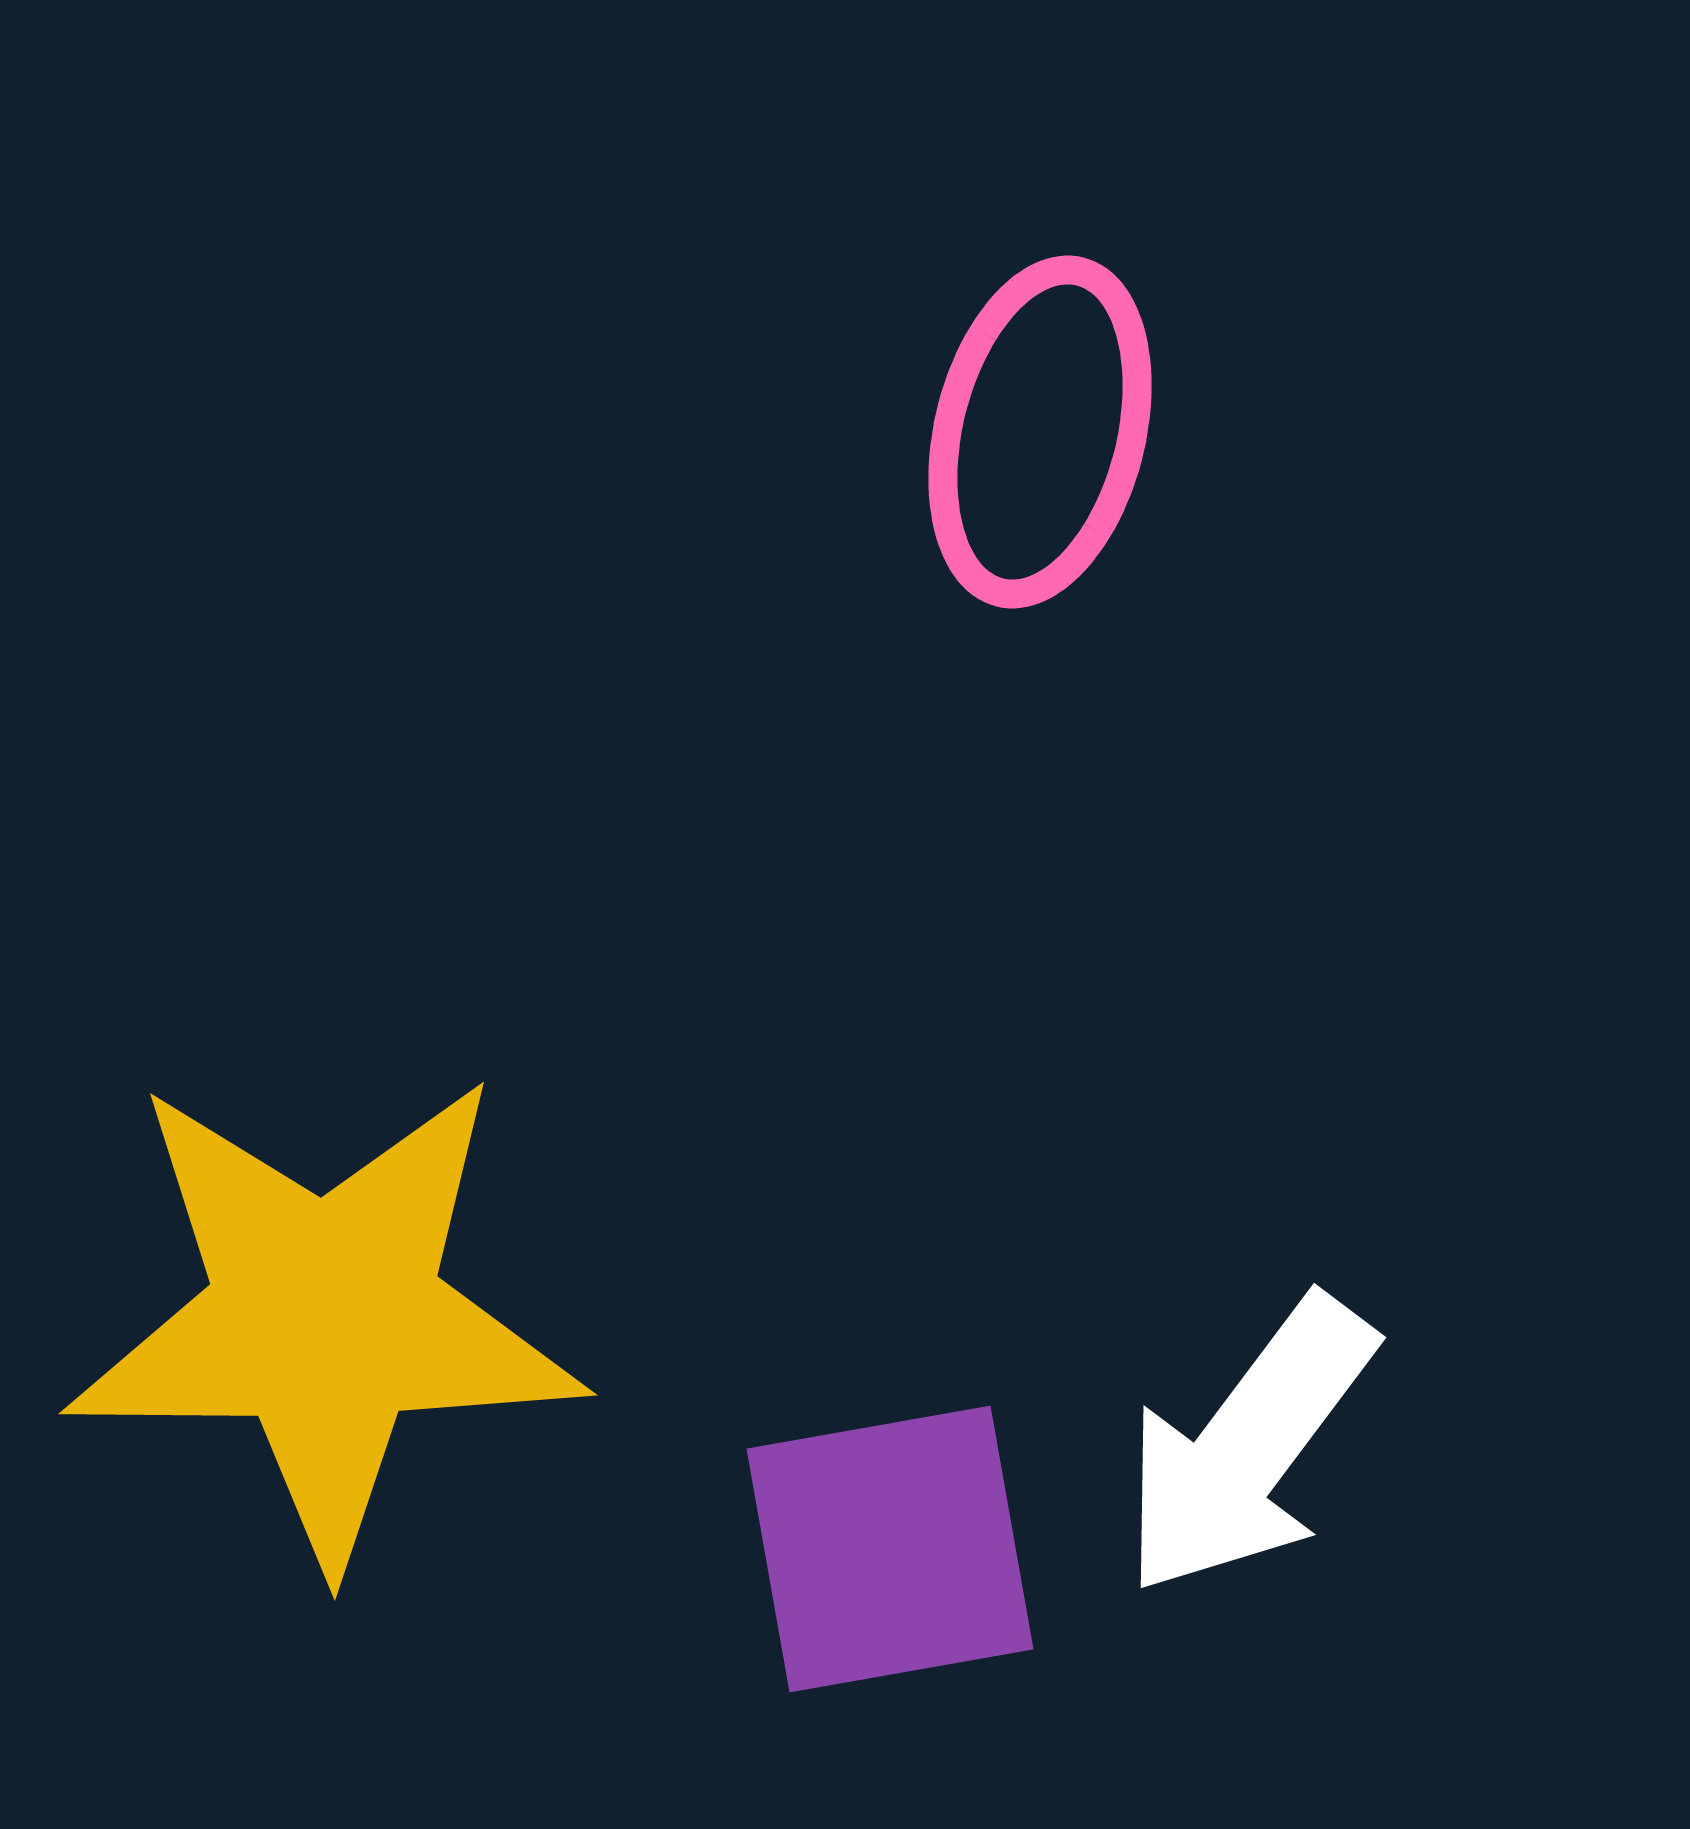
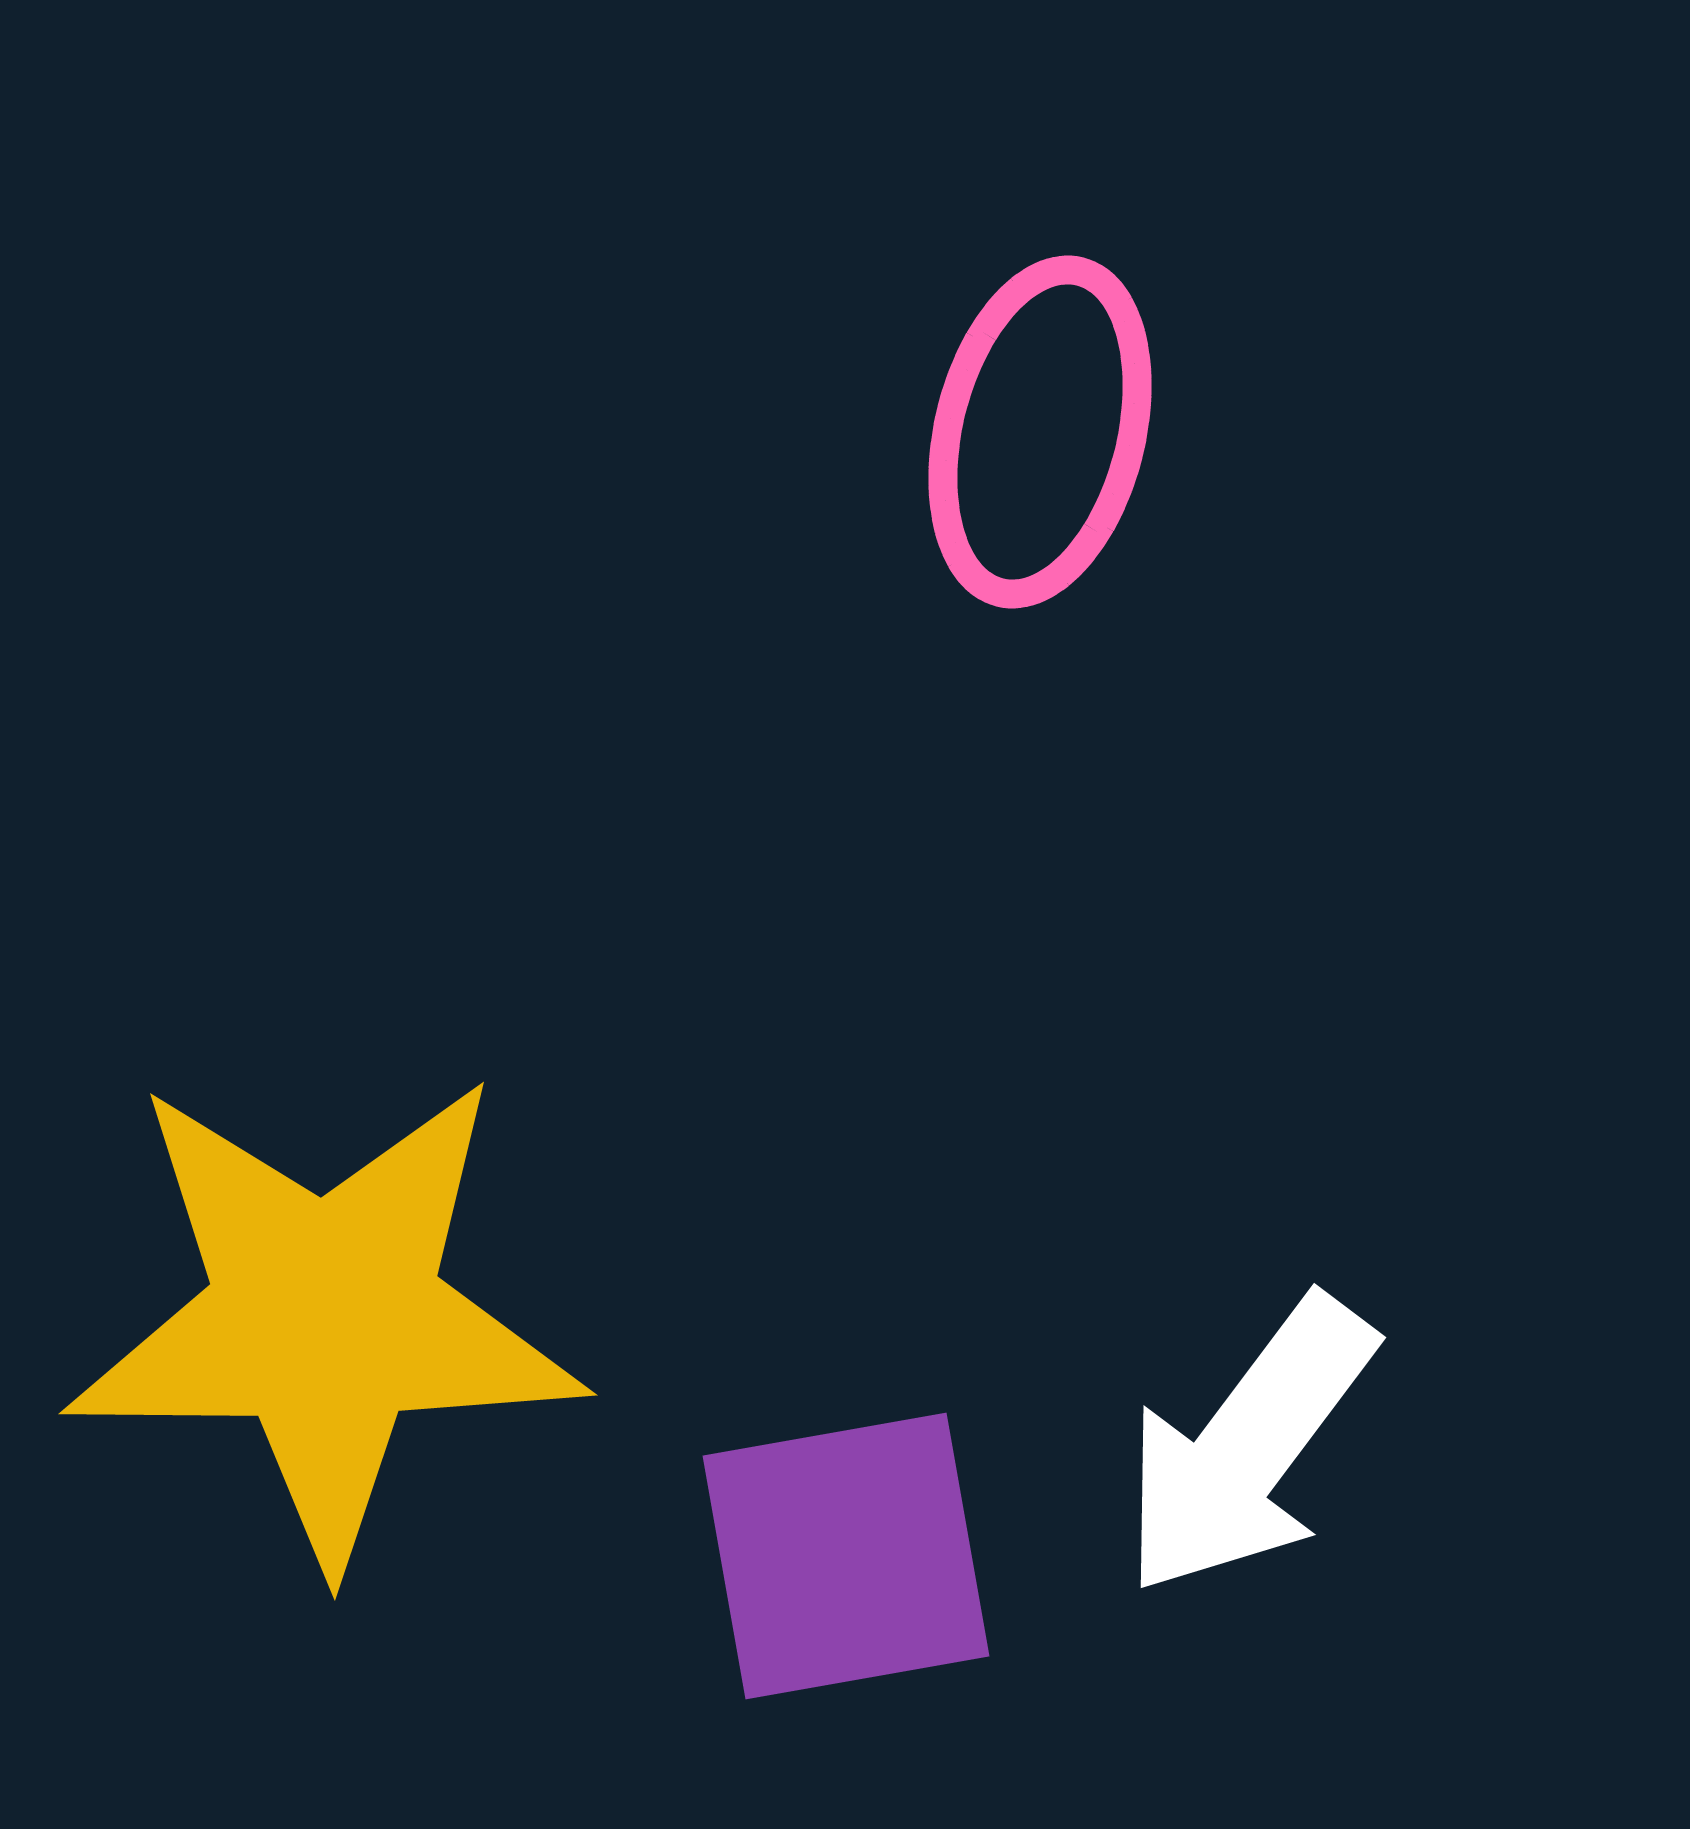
purple square: moved 44 px left, 7 px down
